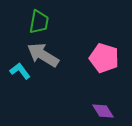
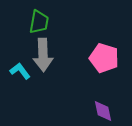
gray arrow: rotated 124 degrees counterclockwise
purple diamond: rotated 20 degrees clockwise
